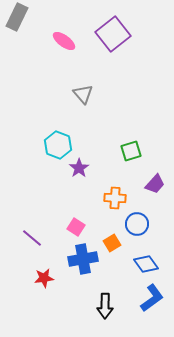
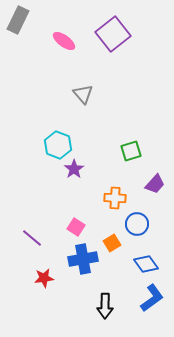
gray rectangle: moved 1 px right, 3 px down
purple star: moved 5 px left, 1 px down
